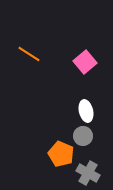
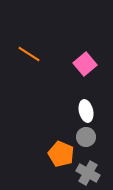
pink square: moved 2 px down
gray circle: moved 3 px right, 1 px down
